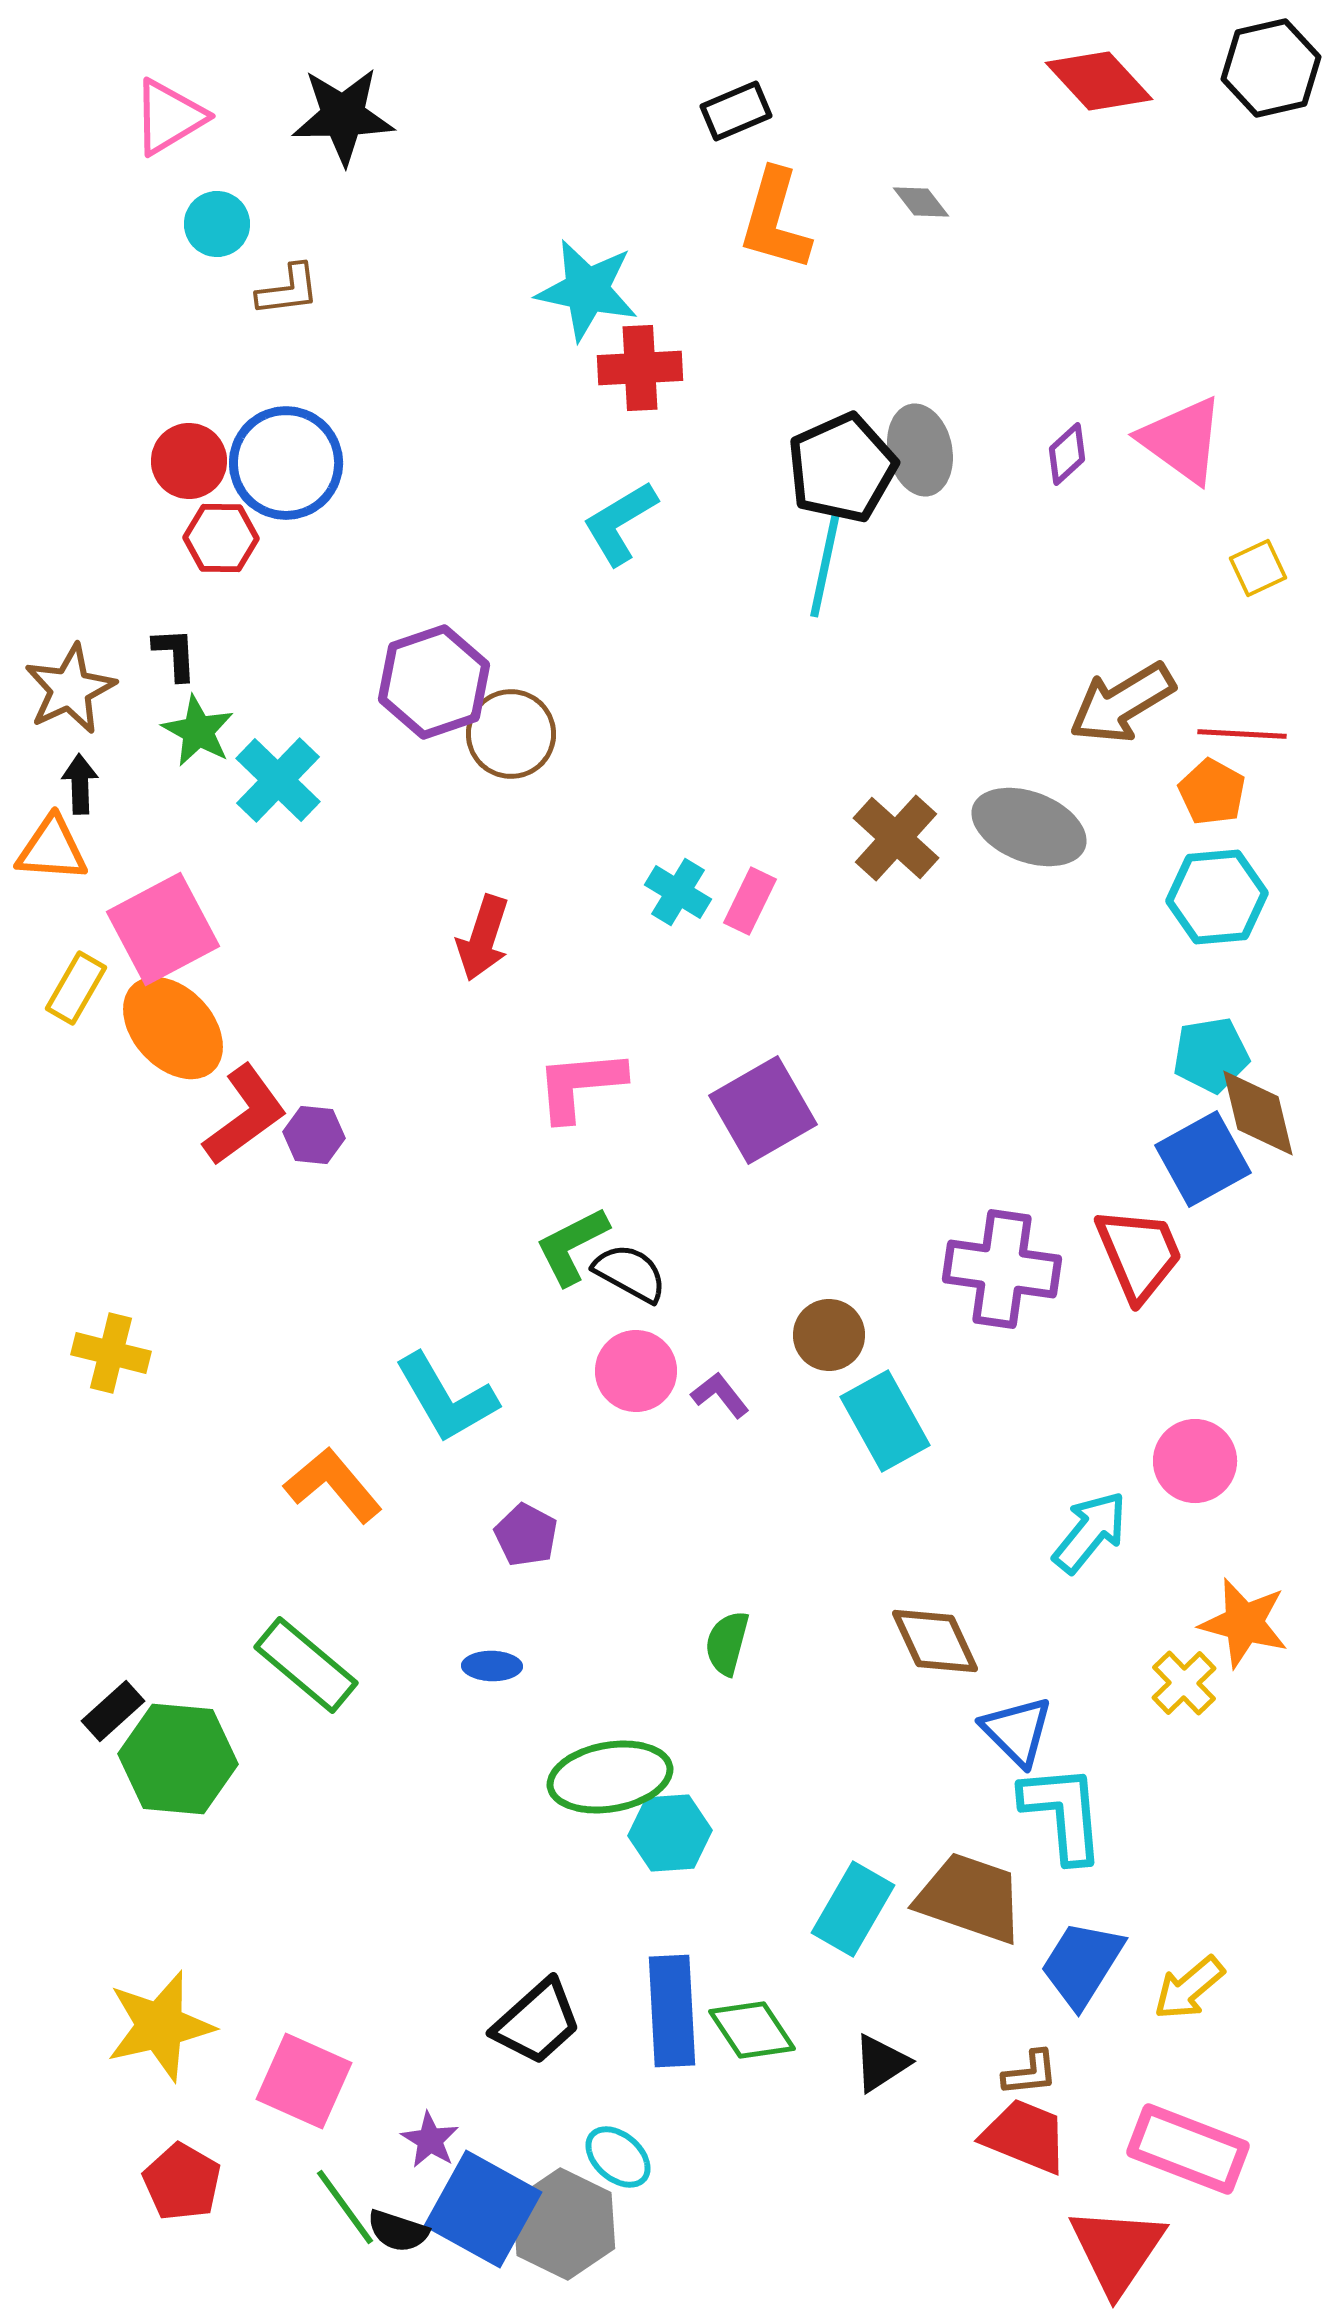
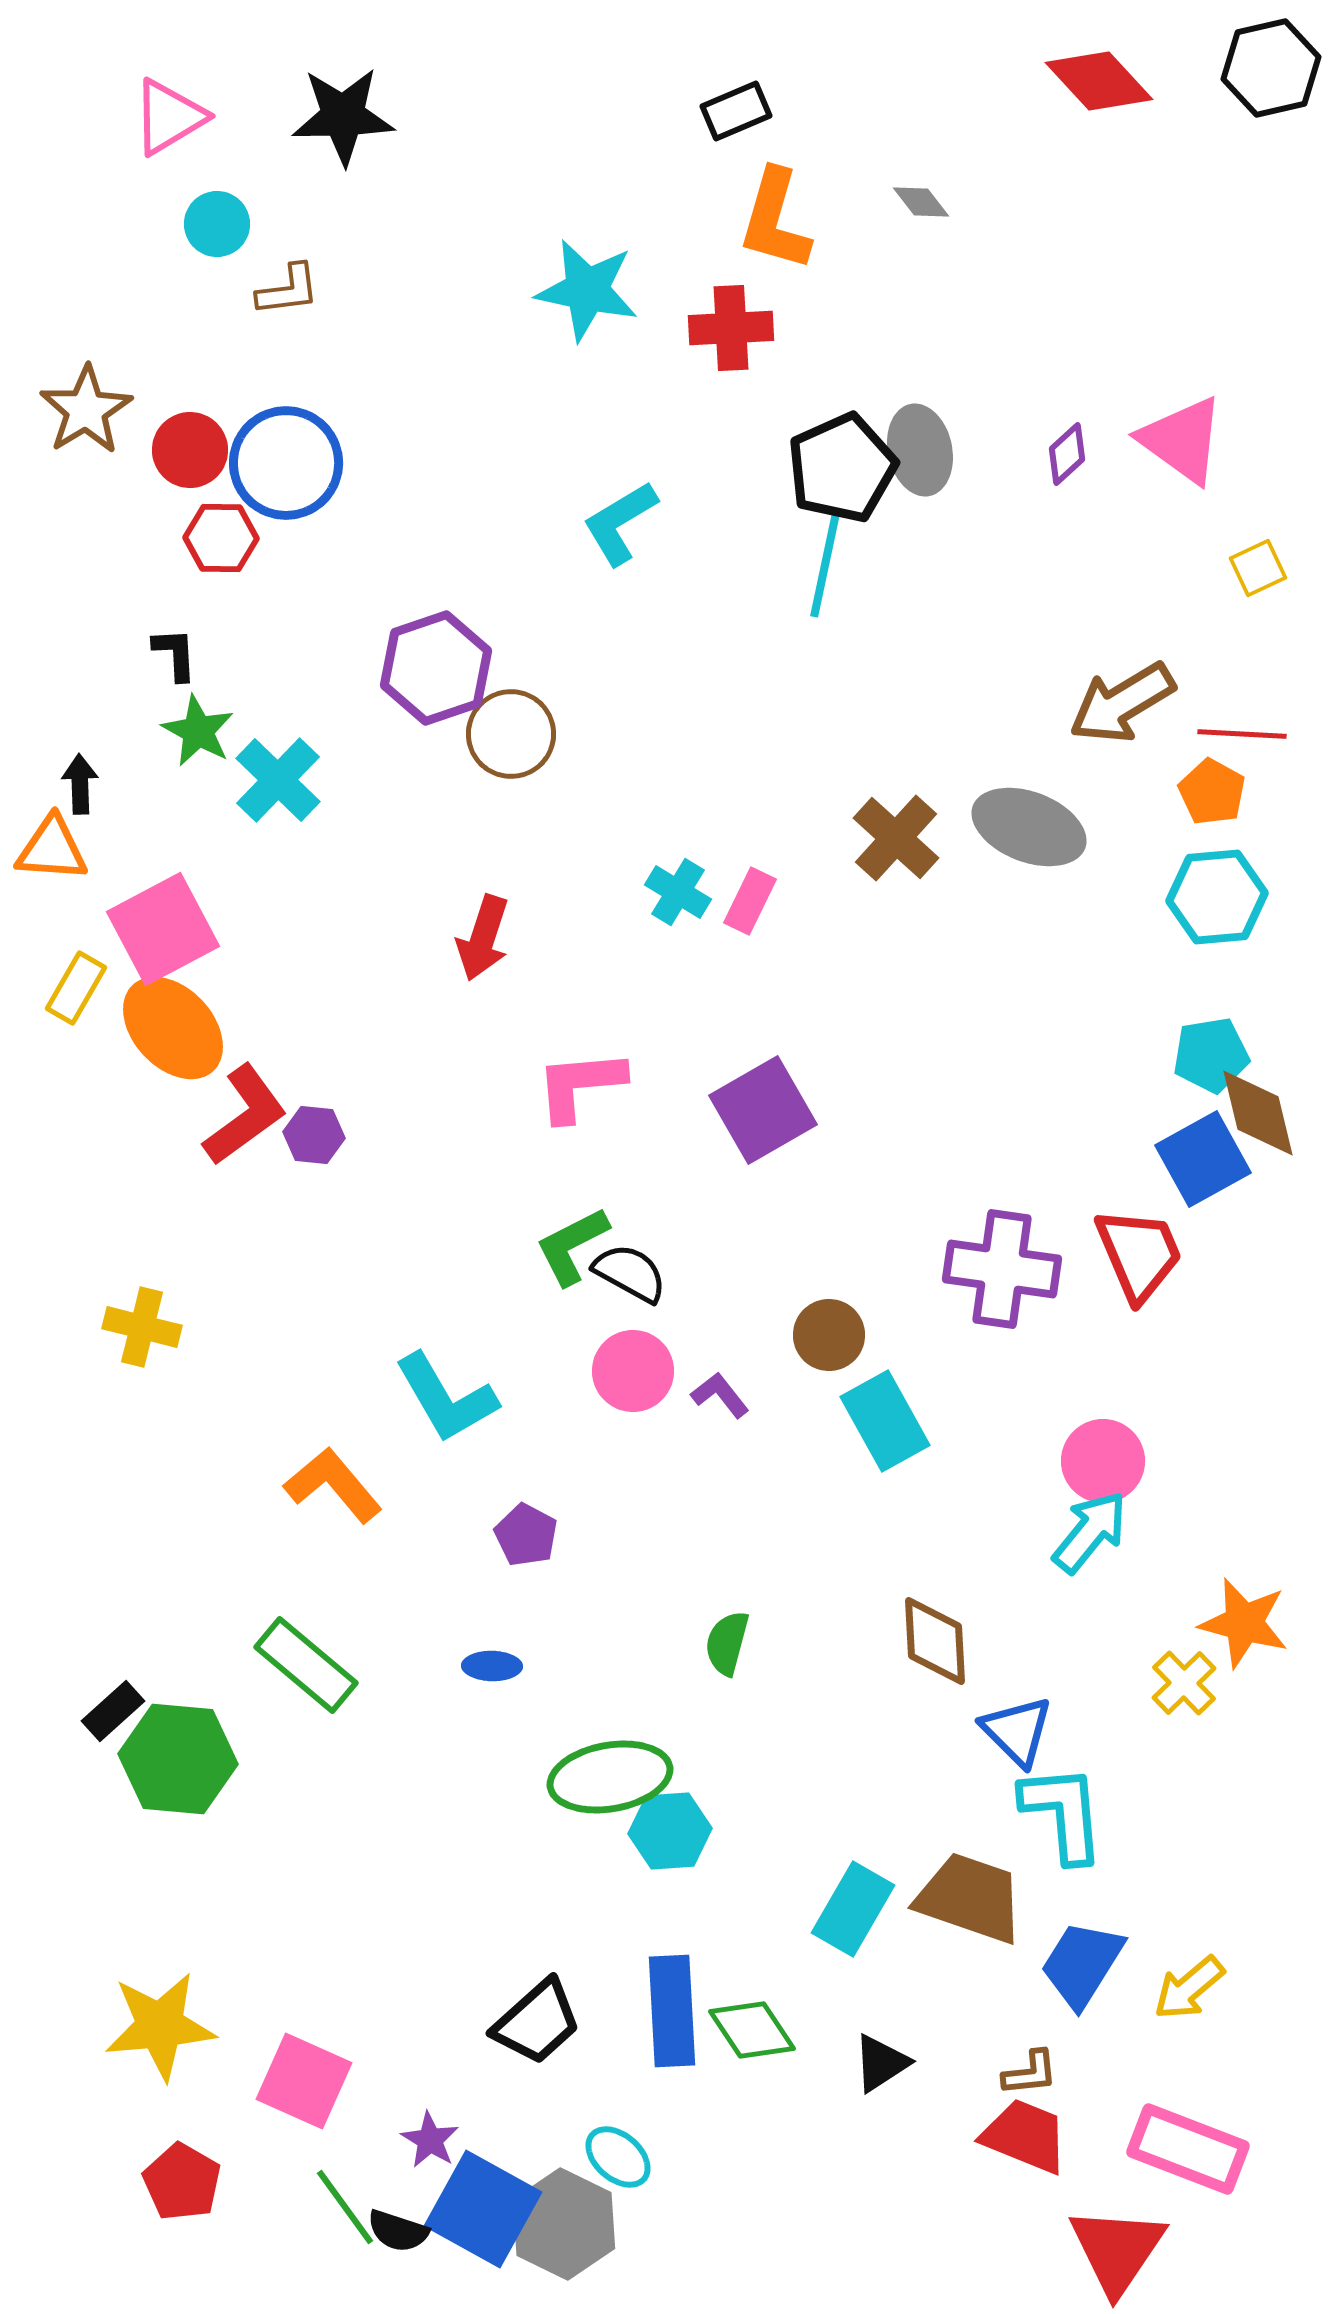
red cross at (640, 368): moved 91 px right, 40 px up
red circle at (189, 461): moved 1 px right, 11 px up
purple hexagon at (434, 682): moved 2 px right, 14 px up
brown star at (70, 689): moved 16 px right, 279 px up; rotated 6 degrees counterclockwise
yellow cross at (111, 1353): moved 31 px right, 26 px up
pink circle at (636, 1371): moved 3 px left
pink circle at (1195, 1461): moved 92 px left
brown diamond at (935, 1641): rotated 22 degrees clockwise
cyan hexagon at (670, 1833): moved 2 px up
yellow star at (160, 2026): rotated 8 degrees clockwise
